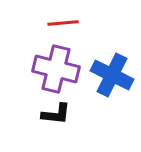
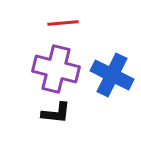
black L-shape: moved 1 px up
